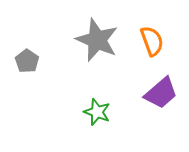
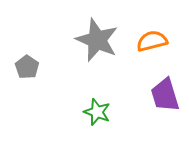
orange semicircle: rotated 84 degrees counterclockwise
gray pentagon: moved 6 px down
purple trapezoid: moved 4 px right, 2 px down; rotated 114 degrees clockwise
